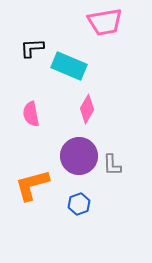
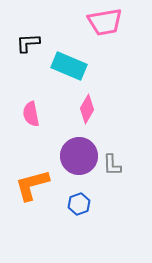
black L-shape: moved 4 px left, 5 px up
